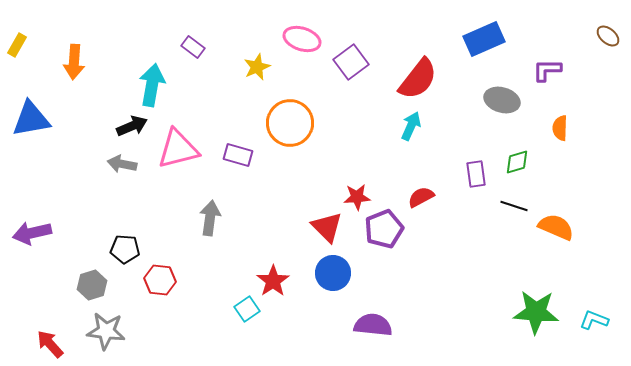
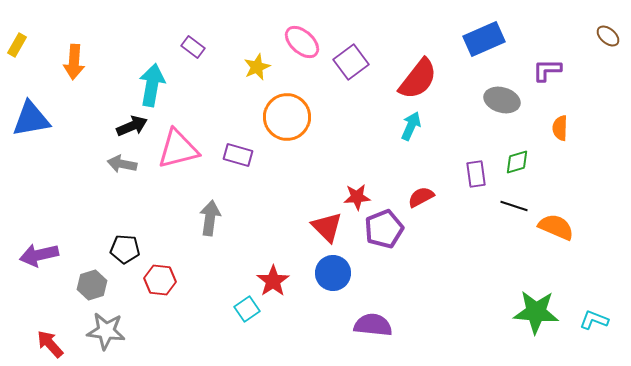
pink ellipse at (302, 39): moved 3 px down; rotated 24 degrees clockwise
orange circle at (290, 123): moved 3 px left, 6 px up
purple arrow at (32, 233): moved 7 px right, 22 px down
